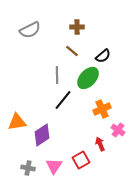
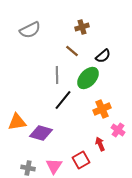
brown cross: moved 5 px right; rotated 16 degrees counterclockwise
purple diamond: moved 1 px left, 2 px up; rotated 50 degrees clockwise
